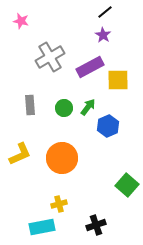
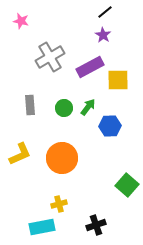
blue hexagon: moved 2 px right; rotated 20 degrees clockwise
